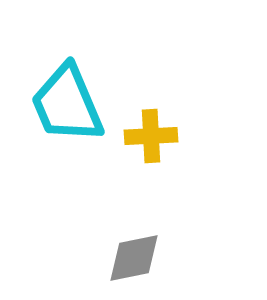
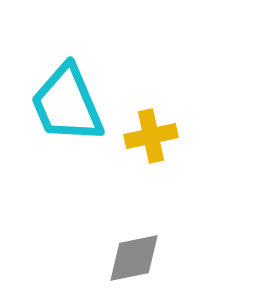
yellow cross: rotated 9 degrees counterclockwise
